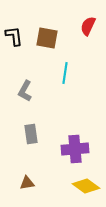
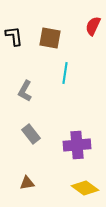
red semicircle: moved 5 px right
brown square: moved 3 px right
gray rectangle: rotated 30 degrees counterclockwise
purple cross: moved 2 px right, 4 px up
yellow diamond: moved 1 px left, 2 px down
